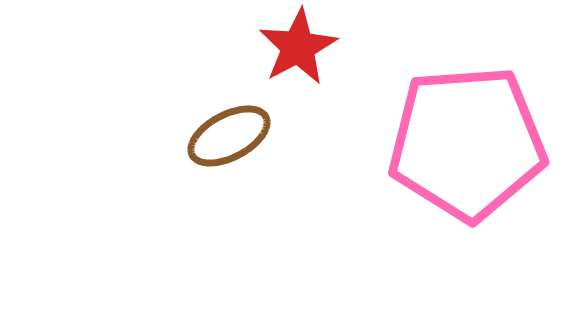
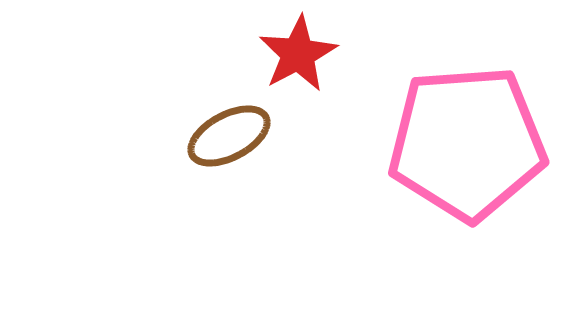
red star: moved 7 px down
